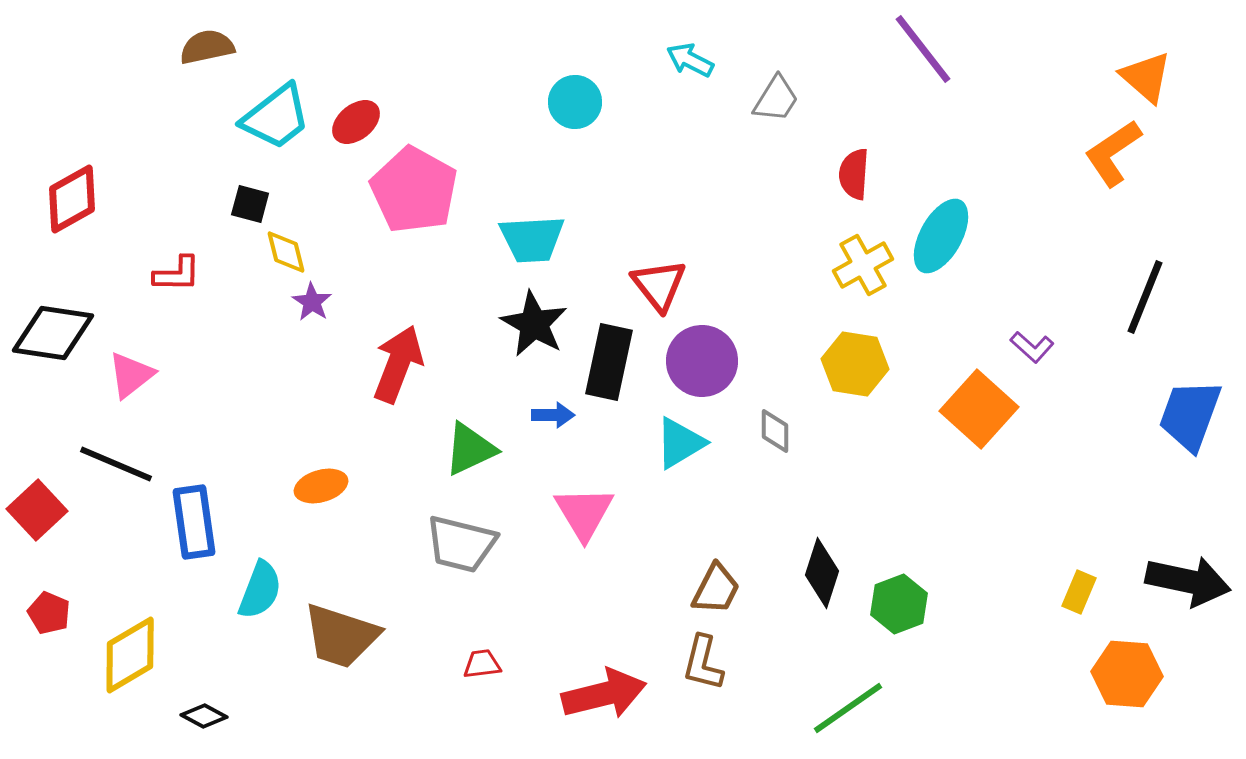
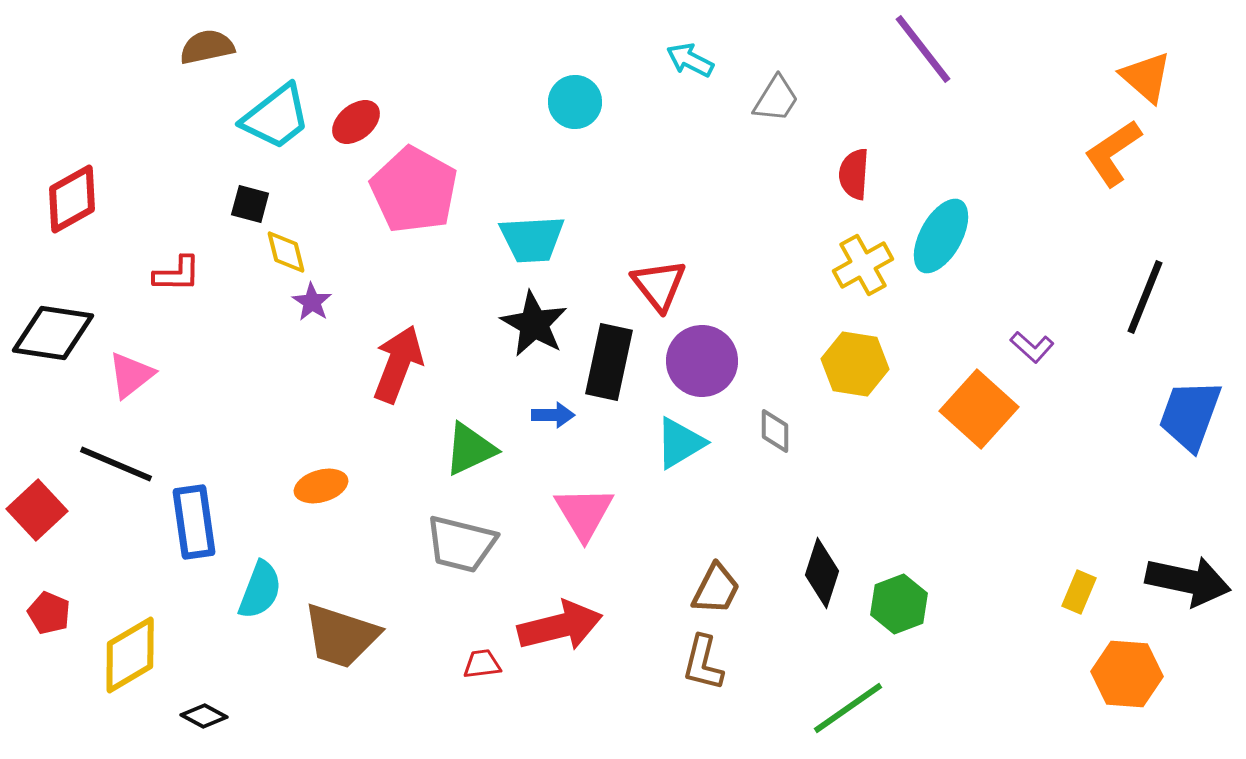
red arrow at (604, 694): moved 44 px left, 68 px up
